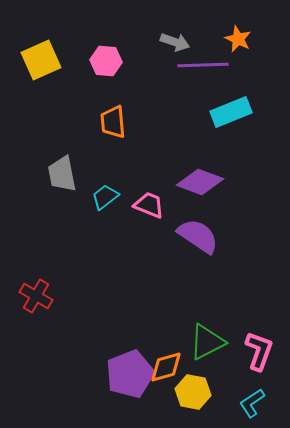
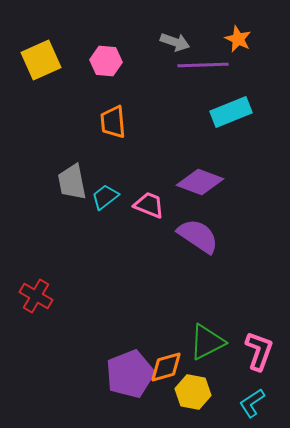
gray trapezoid: moved 10 px right, 8 px down
